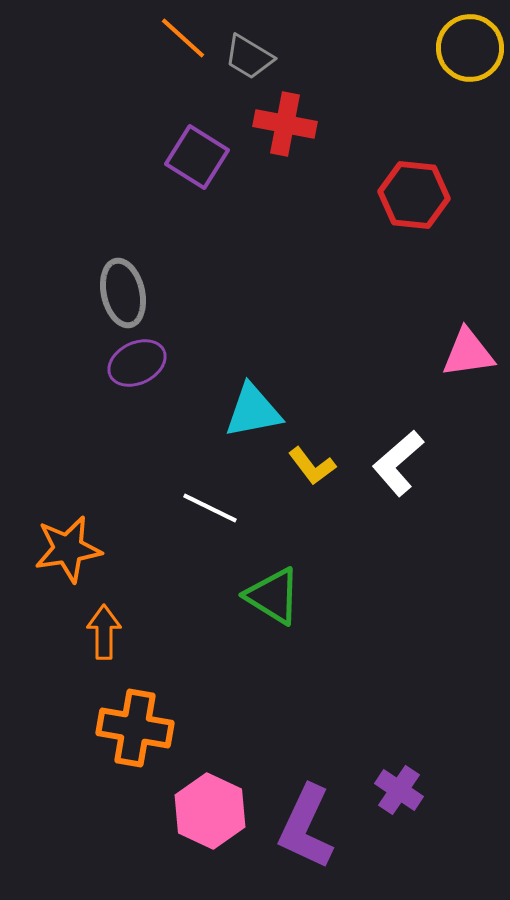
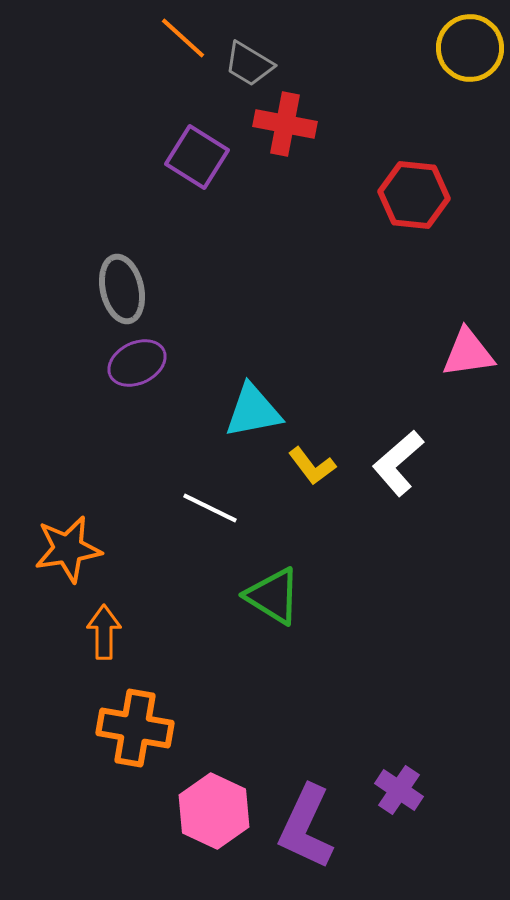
gray trapezoid: moved 7 px down
gray ellipse: moved 1 px left, 4 px up
pink hexagon: moved 4 px right
